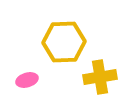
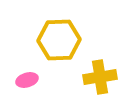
yellow hexagon: moved 5 px left, 2 px up
